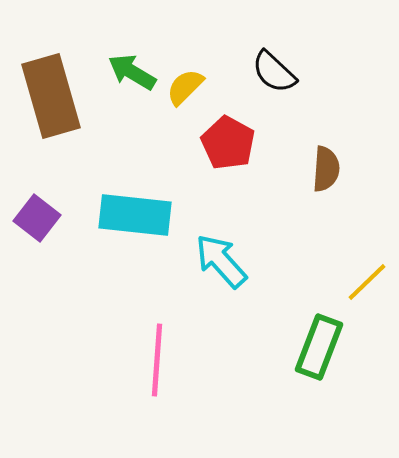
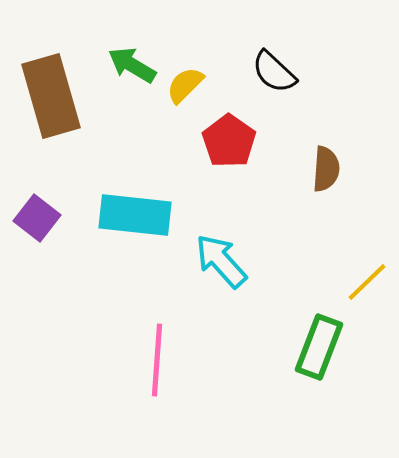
green arrow: moved 7 px up
yellow semicircle: moved 2 px up
red pentagon: moved 1 px right, 2 px up; rotated 6 degrees clockwise
